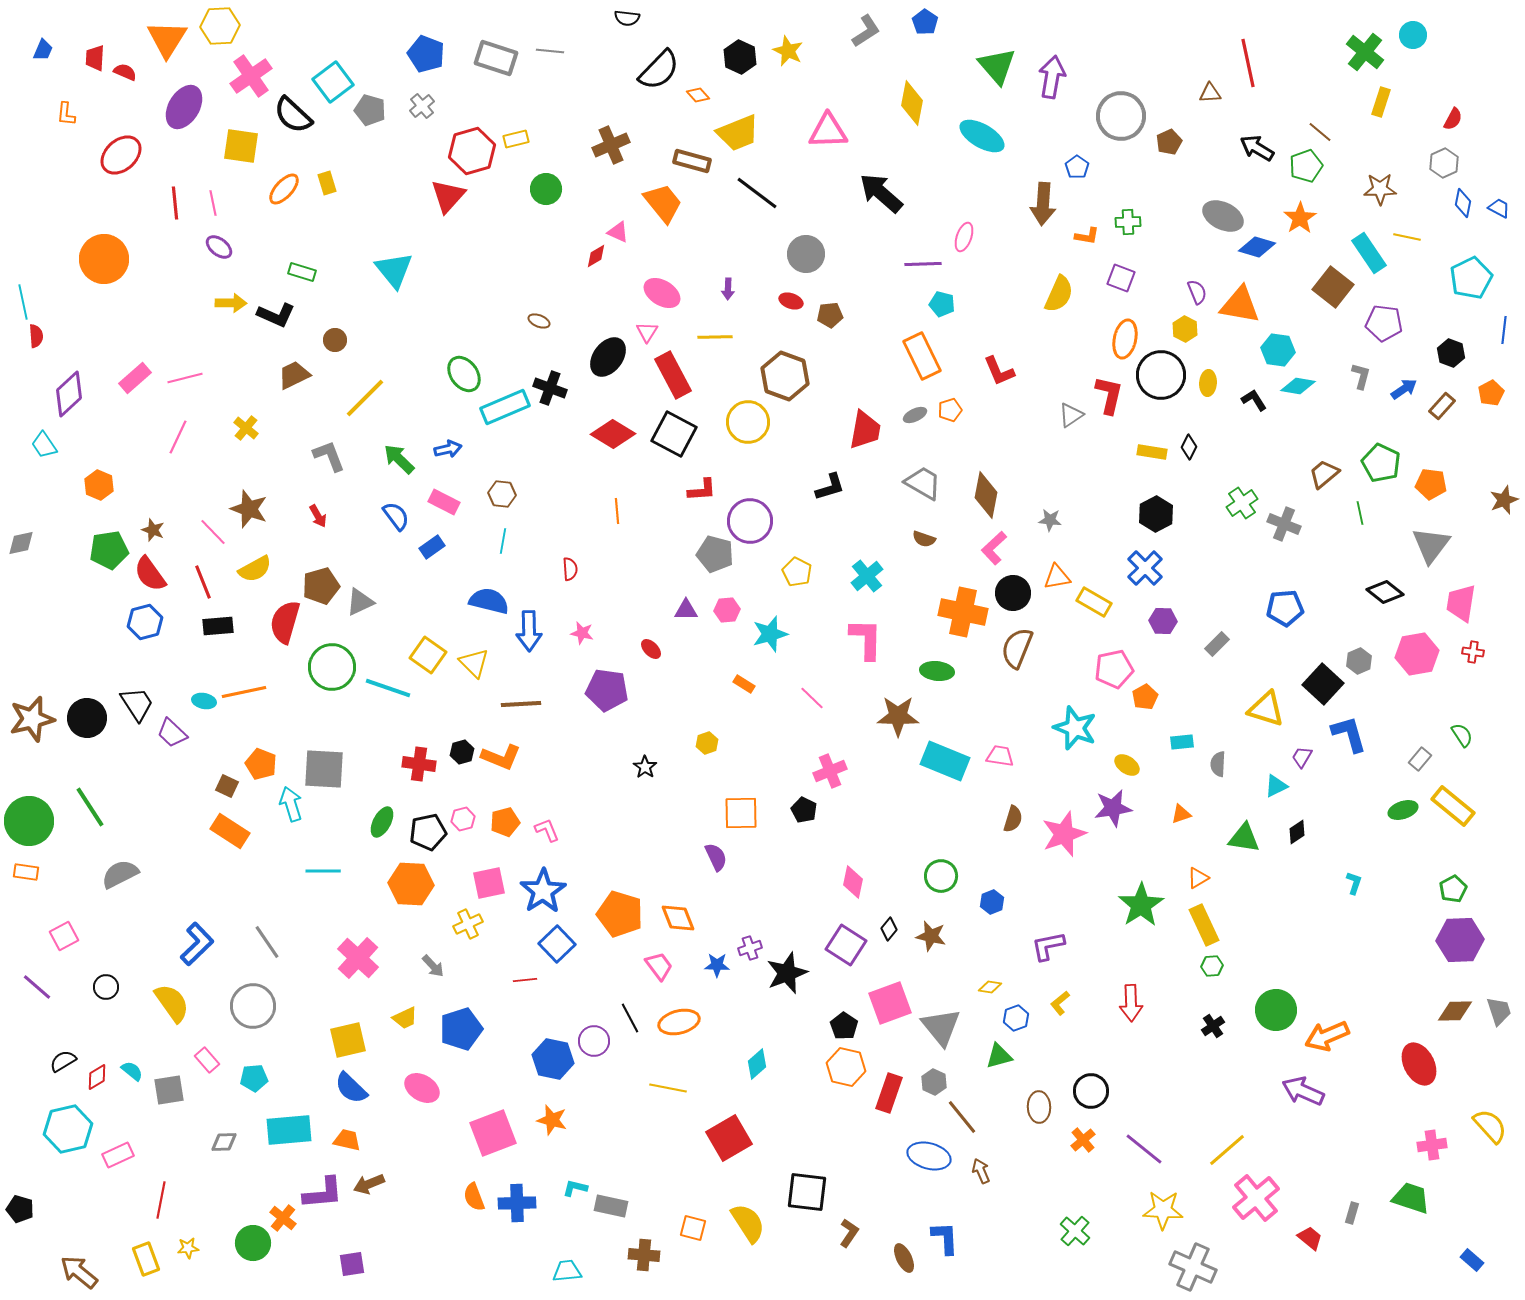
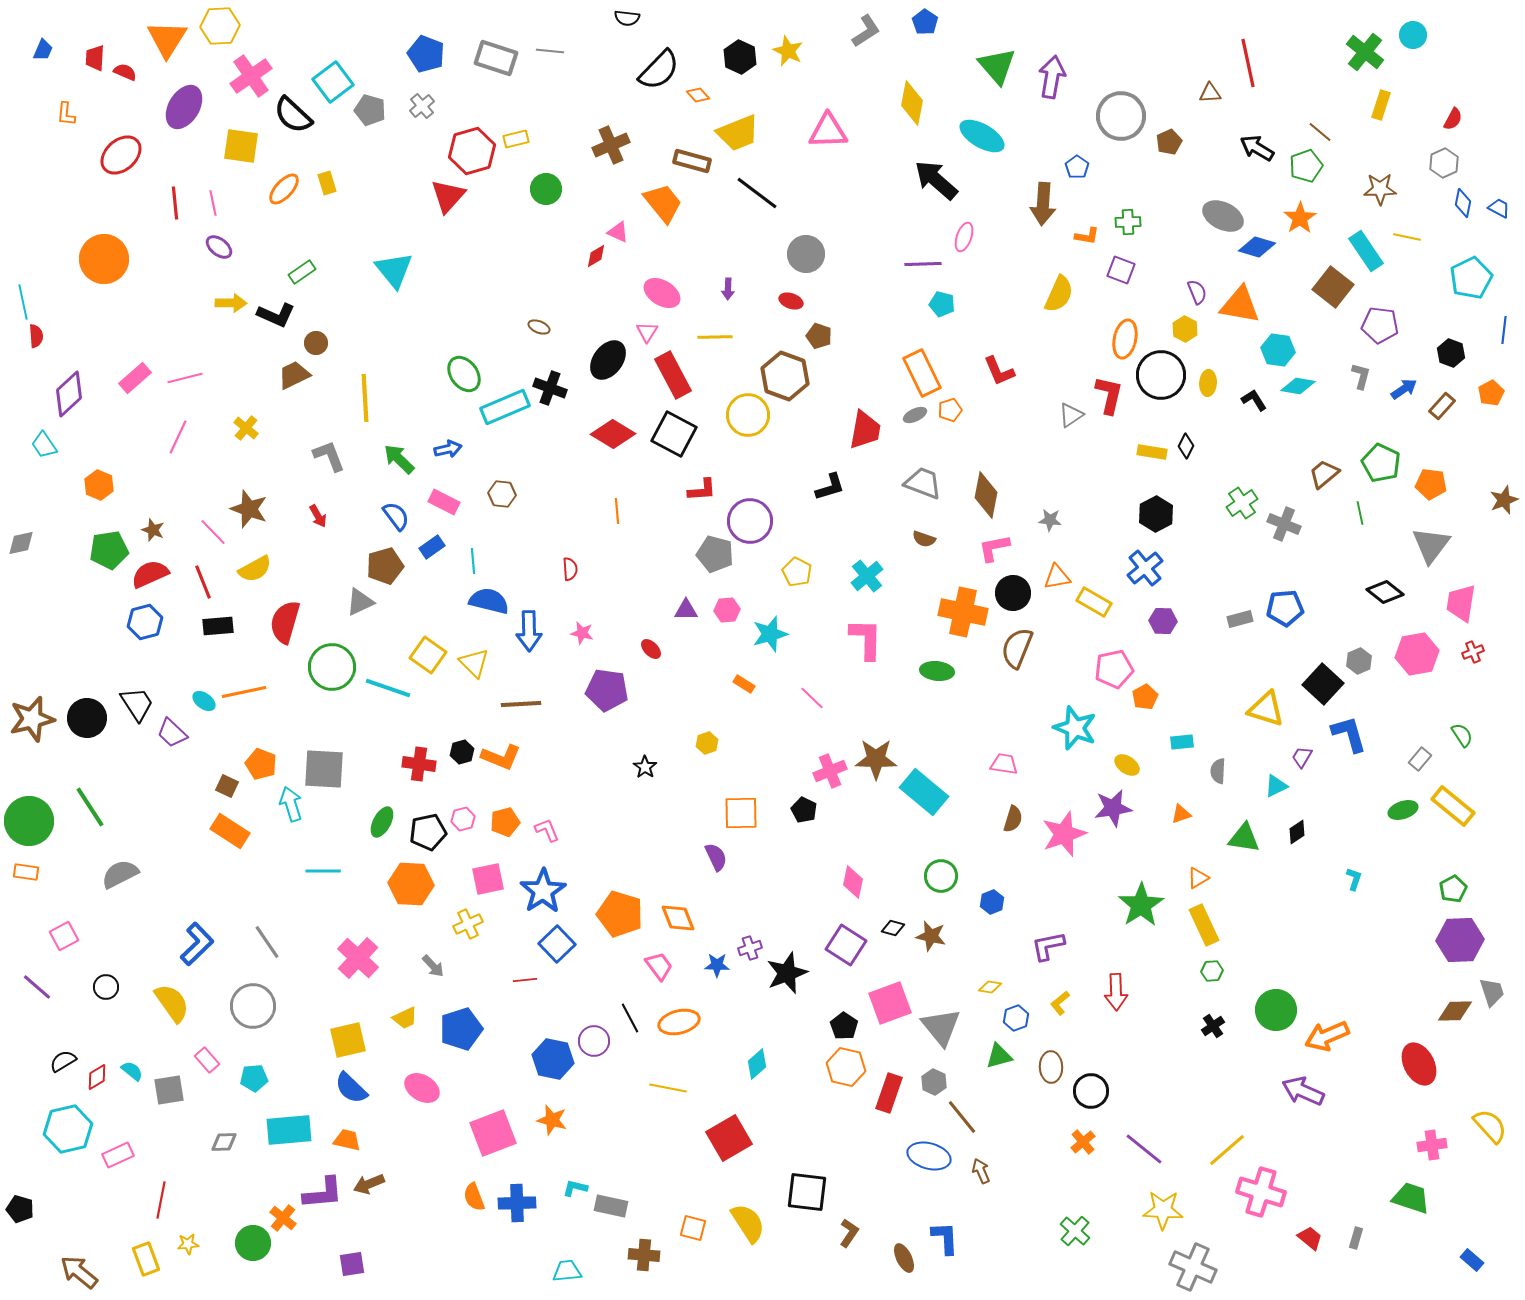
yellow rectangle at (1381, 102): moved 3 px down
black arrow at (881, 193): moved 55 px right, 13 px up
cyan rectangle at (1369, 253): moved 3 px left, 2 px up
green rectangle at (302, 272): rotated 52 degrees counterclockwise
purple square at (1121, 278): moved 8 px up
brown pentagon at (830, 315): moved 11 px left, 21 px down; rotated 25 degrees clockwise
brown ellipse at (539, 321): moved 6 px down
purple pentagon at (1384, 323): moved 4 px left, 2 px down
brown circle at (335, 340): moved 19 px left, 3 px down
orange rectangle at (922, 356): moved 17 px down
black ellipse at (608, 357): moved 3 px down
yellow line at (365, 398): rotated 48 degrees counterclockwise
yellow circle at (748, 422): moved 7 px up
black diamond at (1189, 447): moved 3 px left, 1 px up
gray trapezoid at (923, 483): rotated 9 degrees counterclockwise
cyan line at (503, 541): moved 30 px left, 20 px down; rotated 15 degrees counterclockwise
pink L-shape at (994, 548): rotated 32 degrees clockwise
blue cross at (1145, 568): rotated 6 degrees clockwise
red semicircle at (150, 574): rotated 102 degrees clockwise
brown pentagon at (321, 586): moved 64 px right, 20 px up
gray rectangle at (1217, 644): moved 23 px right, 25 px up; rotated 30 degrees clockwise
red cross at (1473, 652): rotated 30 degrees counterclockwise
cyan ellipse at (204, 701): rotated 25 degrees clockwise
brown star at (898, 716): moved 22 px left, 43 px down
pink trapezoid at (1000, 756): moved 4 px right, 8 px down
cyan rectangle at (945, 761): moved 21 px left, 31 px down; rotated 18 degrees clockwise
gray semicircle at (1218, 764): moved 7 px down
pink square at (489, 883): moved 1 px left, 4 px up
cyan L-shape at (1354, 883): moved 4 px up
black diamond at (889, 929): moved 4 px right, 1 px up; rotated 65 degrees clockwise
green hexagon at (1212, 966): moved 5 px down
red arrow at (1131, 1003): moved 15 px left, 11 px up
gray trapezoid at (1499, 1011): moved 7 px left, 19 px up
brown ellipse at (1039, 1107): moved 12 px right, 40 px up
orange cross at (1083, 1140): moved 2 px down
pink cross at (1256, 1198): moved 5 px right, 6 px up; rotated 33 degrees counterclockwise
gray rectangle at (1352, 1213): moved 4 px right, 25 px down
yellow star at (188, 1248): moved 4 px up
